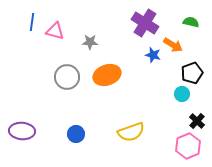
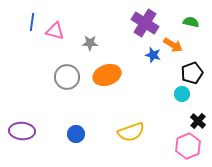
gray star: moved 1 px down
black cross: moved 1 px right
